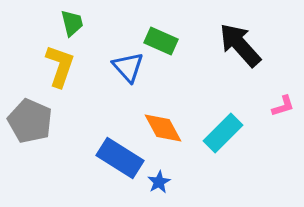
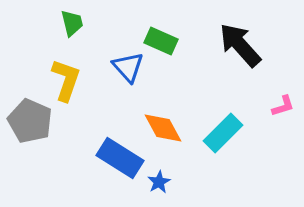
yellow L-shape: moved 6 px right, 14 px down
